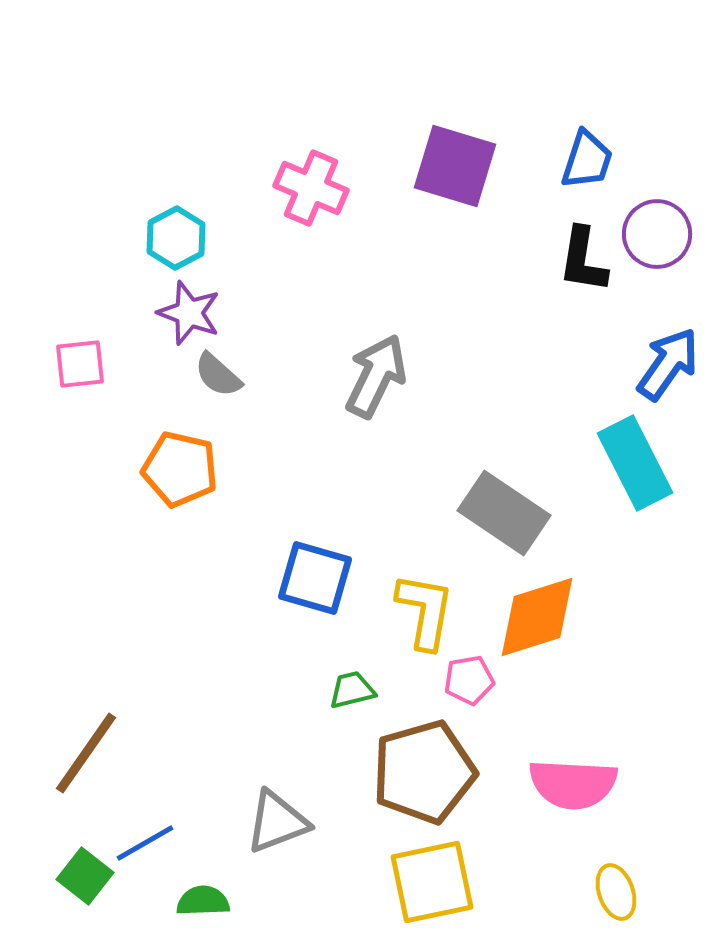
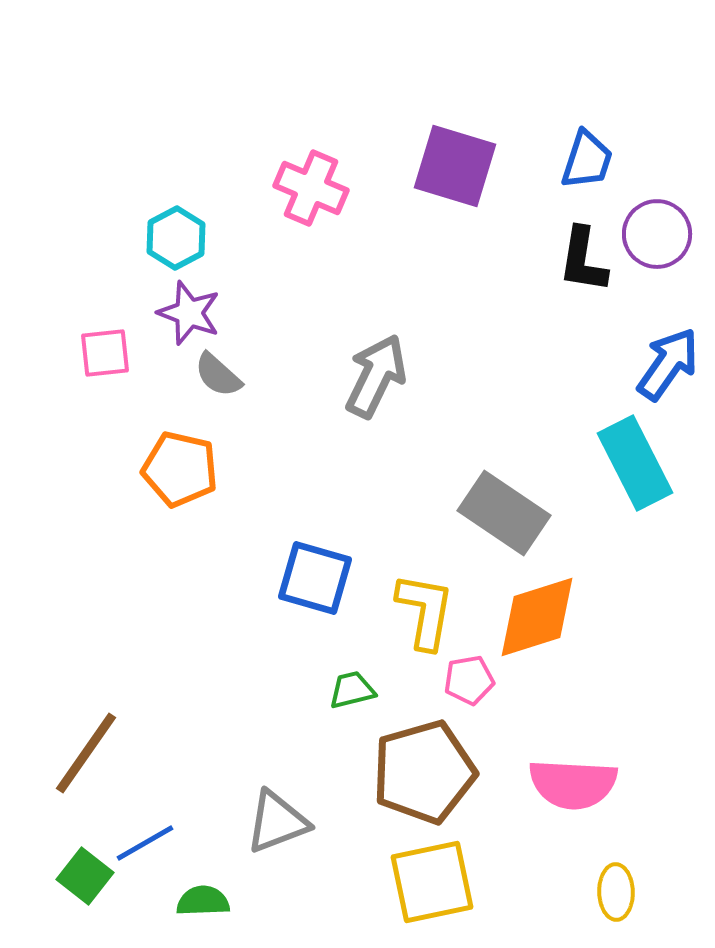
pink square: moved 25 px right, 11 px up
yellow ellipse: rotated 18 degrees clockwise
